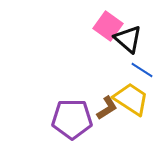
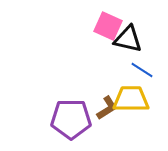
pink square: rotated 12 degrees counterclockwise
black triangle: rotated 28 degrees counterclockwise
yellow trapezoid: rotated 33 degrees counterclockwise
purple pentagon: moved 1 px left
